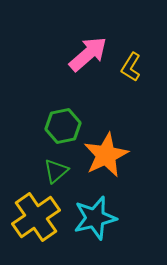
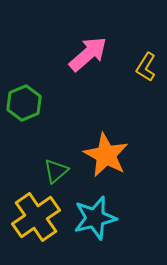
yellow L-shape: moved 15 px right
green hexagon: moved 39 px left, 23 px up; rotated 12 degrees counterclockwise
orange star: rotated 18 degrees counterclockwise
